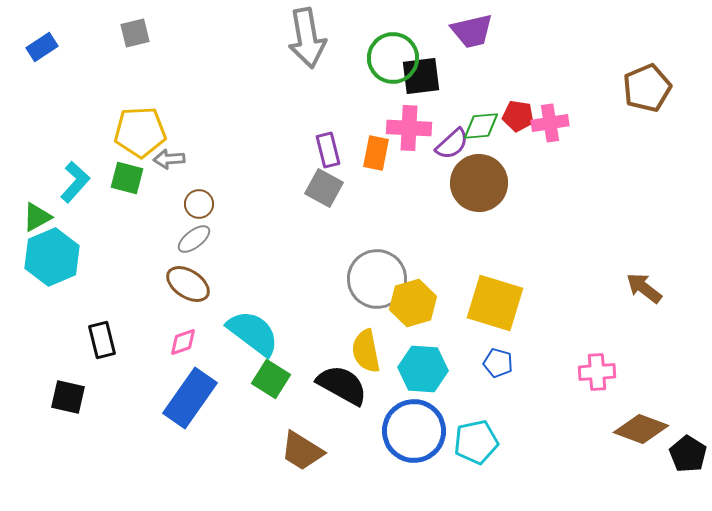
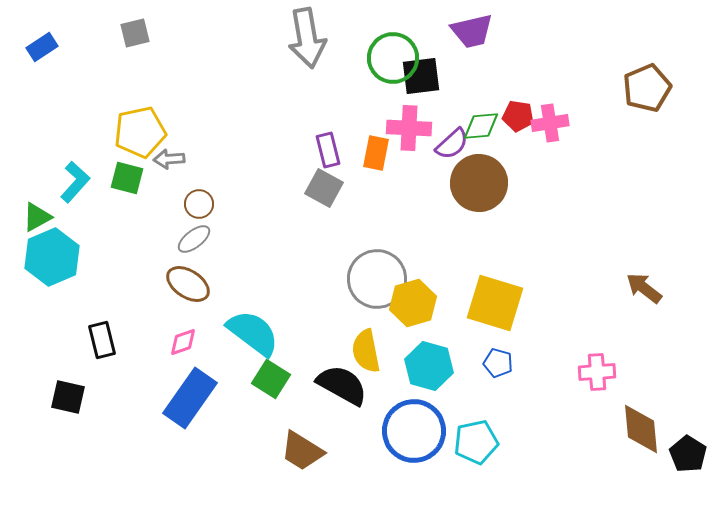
yellow pentagon at (140, 132): rotated 9 degrees counterclockwise
cyan hexagon at (423, 369): moved 6 px right, 3 px up; rotated 12 degrees clockwise
brown diamond at (641, 429): rotated 64 degrees clockwise
